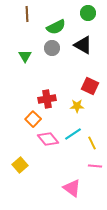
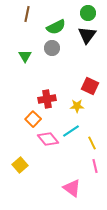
brown line: rotated 14 degrees clockwise
black triangle: moved 4 px right, 10 px up; rotated 36 degrees clockwise
cyan line: moved 2 px left, 3 px up
pink line: rotated 72 degrees clockwise
